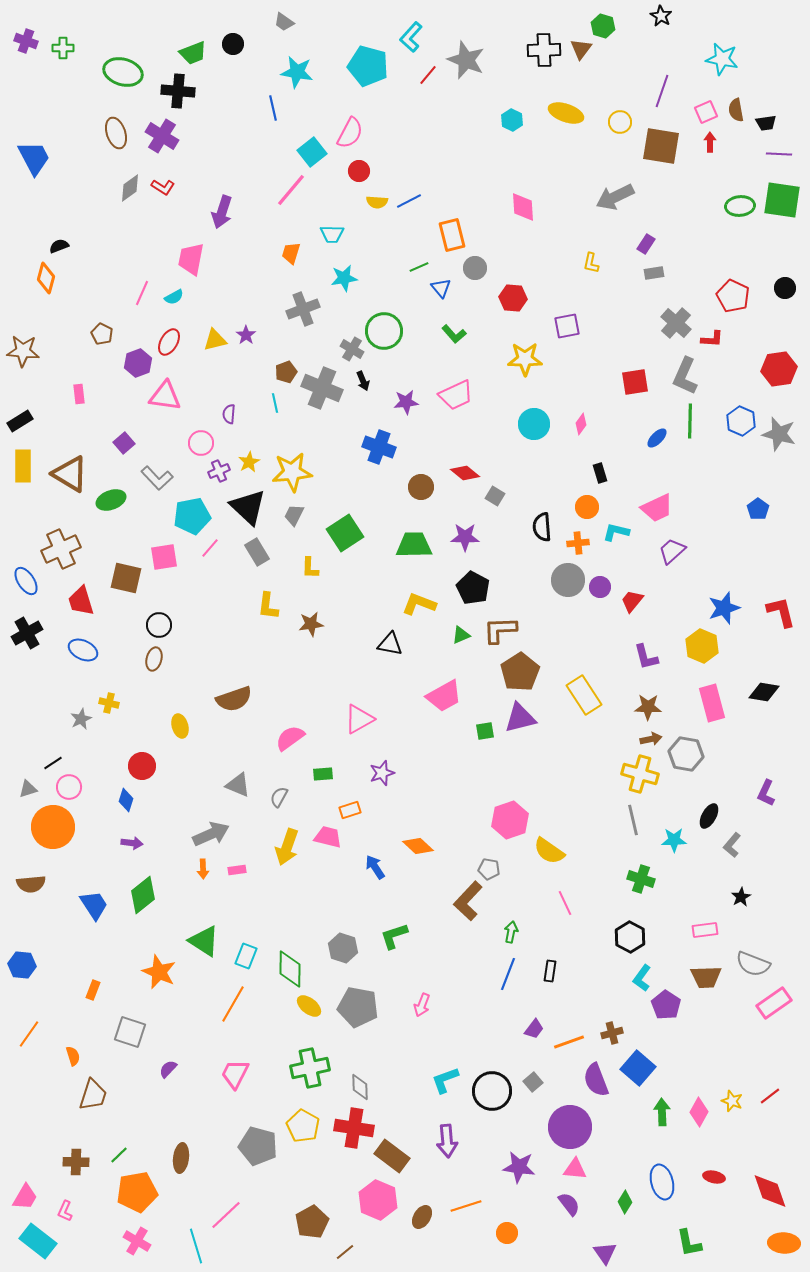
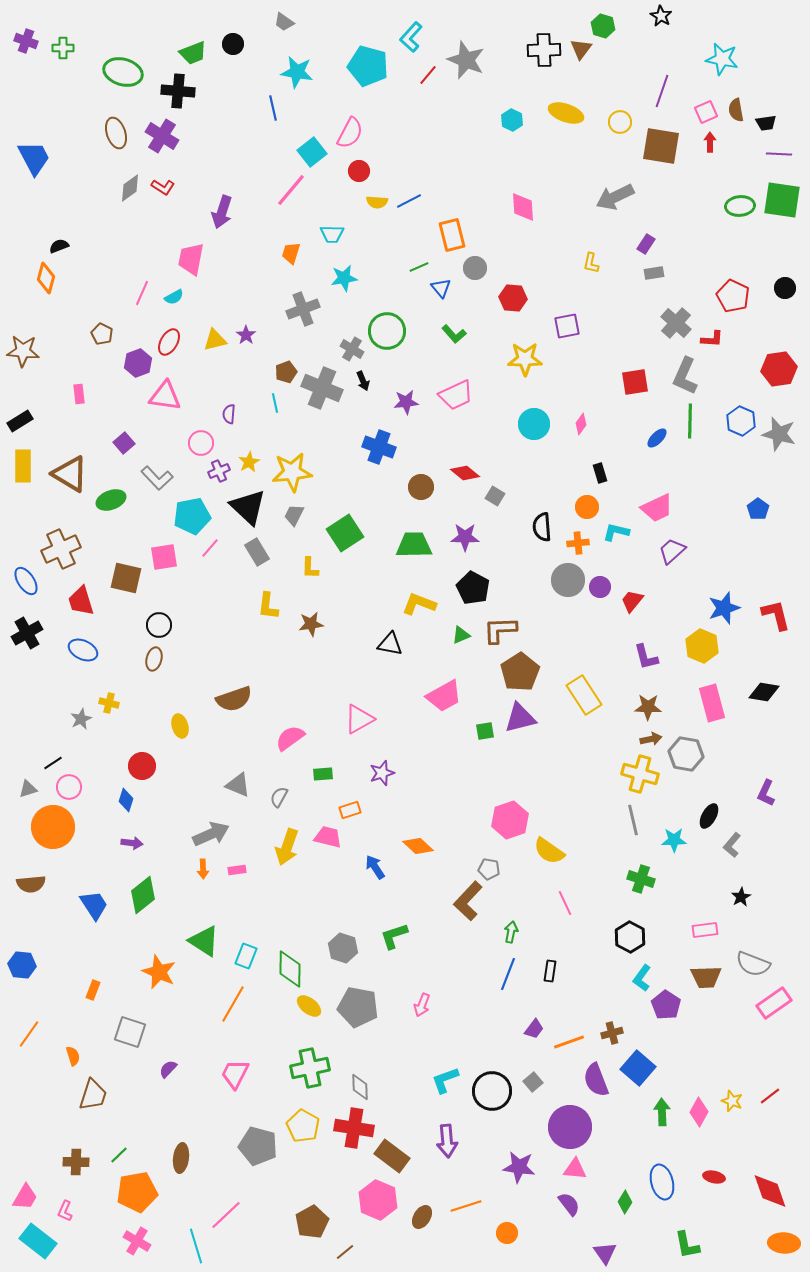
green circle at (384, 331): moved 3 px right
red L-shape at (781, 612): moved 5 px left, 3 px down
green L-shape at (689, 1243): moved 2 px left, 2 px down
